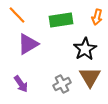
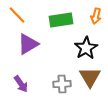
orange arrow: moved 1 px left, 1 px up
black star: moved 1 px right, 1 px up
gray cross: rotated 24 degrees clockwise
